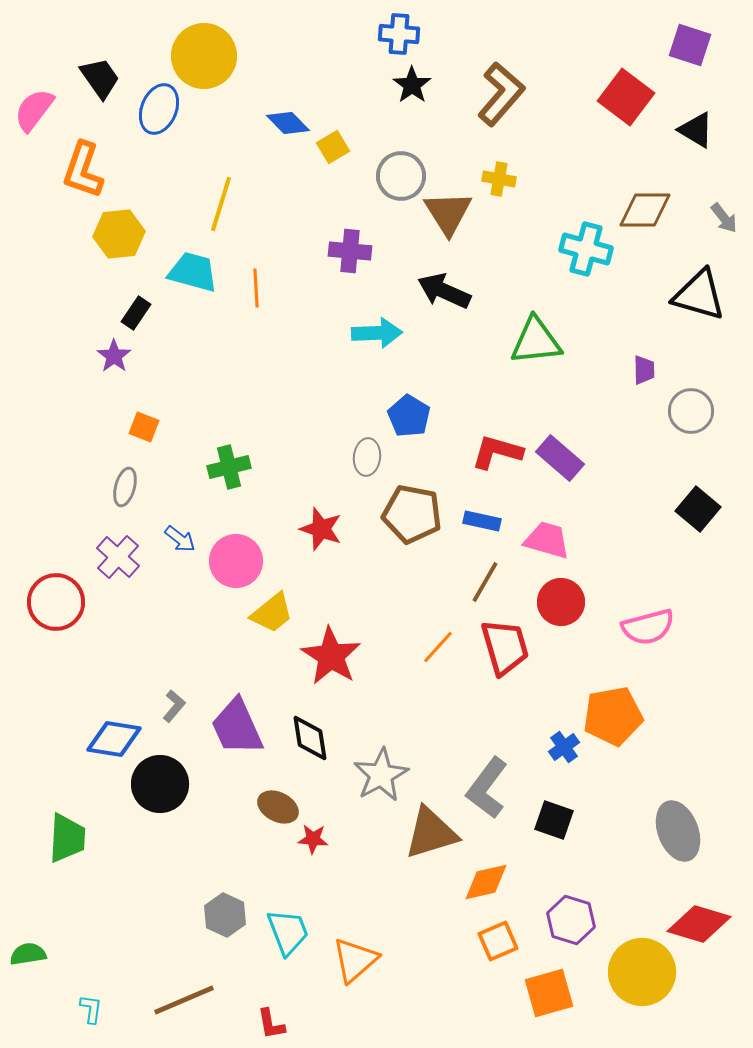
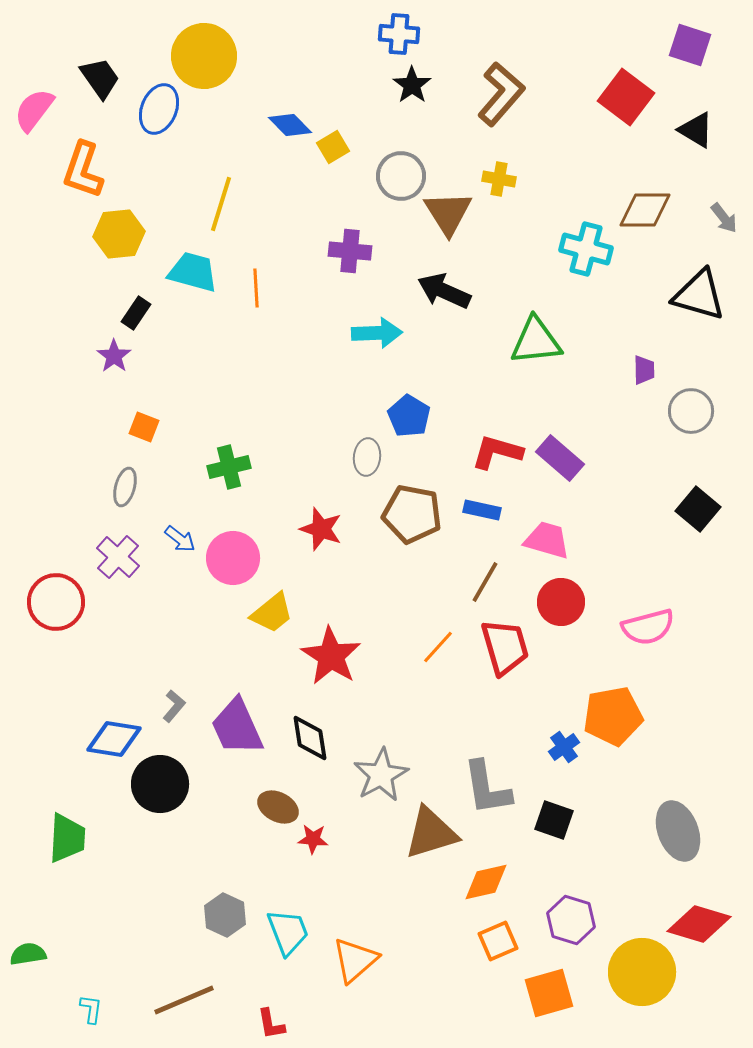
blue diamond at (288, 123): moved 2 px right, 2 px down
blue rectangle at (482, 521): moved 11 px up
pink circle at (236, 561): moved 3 px left, 3 px up
gray L-shape at (487, 788): rotated 46 degrees counterclockwise
